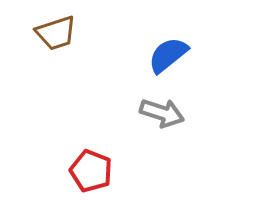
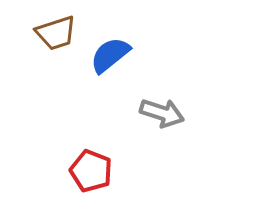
blue semicircle: moved 58 px left
